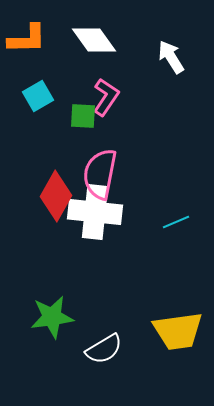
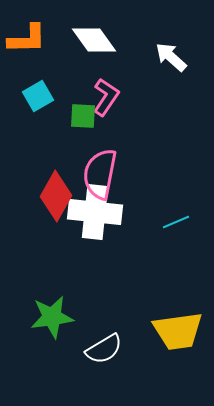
white arrow: rotated 16 degrees counterclockwise
